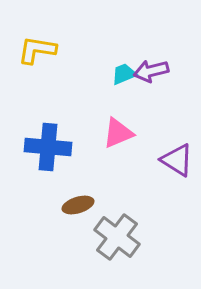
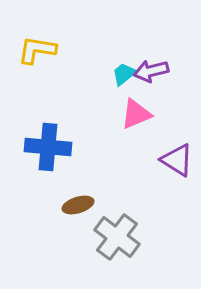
cyan trapezoid: rotated 16 degrees counterclockwise
pink triangle: moved 18 px right, 19 px up
